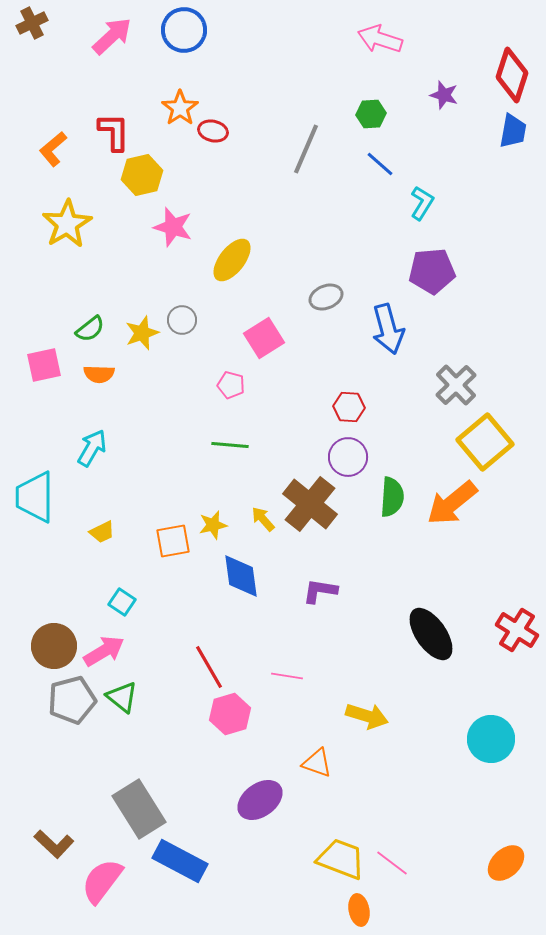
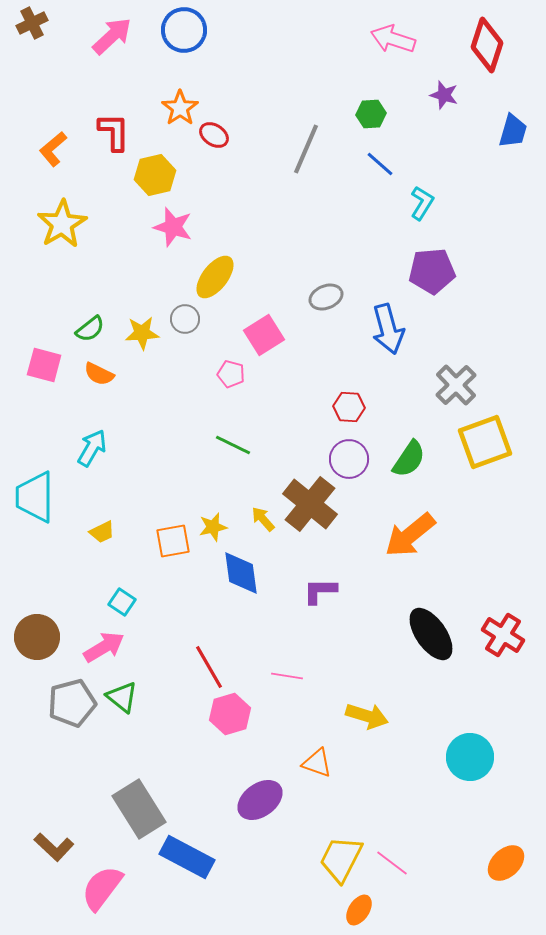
pink arrow at (380, 39): moved 13 px right
red diamond at (512, 75): moved 25 px left, 30 px up
red ellipse at (213, 131): moved 1 px right, 4 px down; rotated 20 degrees clockwise
blue trapezoid at (513, 131): rotated 6 degrees clockwise
yellow hexagon at (142, 175): moved 13 px right
yellow star at (67, 224): moved 5 px left
yellow ellipse at (232, 260): moved 17 px left, 17 px down
gray circle at (182, 320): moved 3 px right, 1 px up
yellow star at (142, 333): rotated 16 degrees clockwise
pink square at (264, 338): moved 3 px up
pink square at (44, 365): rotated 27 degrees clockwise
orange semicircle at (99, 374): rotated 24 degrees clockwise
pink pentagon at (231, 385): moved 11 px up
yellow square at (485, 442): rotated 20 degrees clockwise
green line at (230, 445): moved 3 px right; rotated 21 degrees clockwise
purple circle at (348, 457): moved 1 px right, 2 px down
green semicircle at (392, 497): moved 17 px right, 38 px up; rotated 30 degrees clockwise
orange arrow at (452, 503): moved 42 px left, 32 px down
yellow star at (213, 525): moved 2 px down
blue diamond at (241, 576): moved 3 px up
purple L-shape at (320, 591): rotated 9 degrees counterclockwise
red cross at (517, 630): moved 14 px left, 5 px down
brown circle at (54, 646): moved 17 px left, 9 px up
pink arrow at (104, 651): moved 4 px up
gray pentagon at (72, 700): moved 3 px down
cyan circle at (491, 739): moved 21 px left, 18 px down
brown L-shape at (54, 844): moved 3 px down
yellow trapezoid at (341, 859): rotated 84 degrees counterclockwise
blue rectangle at (180, 861): moved 7 px right, 4 px up
pink semicircle at (102, 881): moved 7 px down
orange ellipse at (359, 910): rotated 44 degrees clockwise
